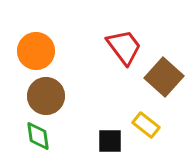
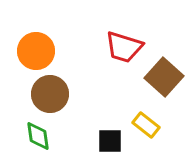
red trapezoid: rotated 144 degrees clockwise
brown circle: moved 4 px right, 2 px up
